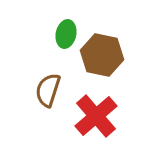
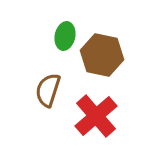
green ellipse: moved 1 px left, 2 px down
